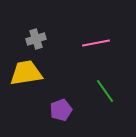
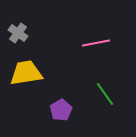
gray cross: moved 18 px left, 6 px up; rotated 36 degrees counterclockwise
green line: moved 3 px down
purple pentagon: rotated 10 degrees counterclockwise
